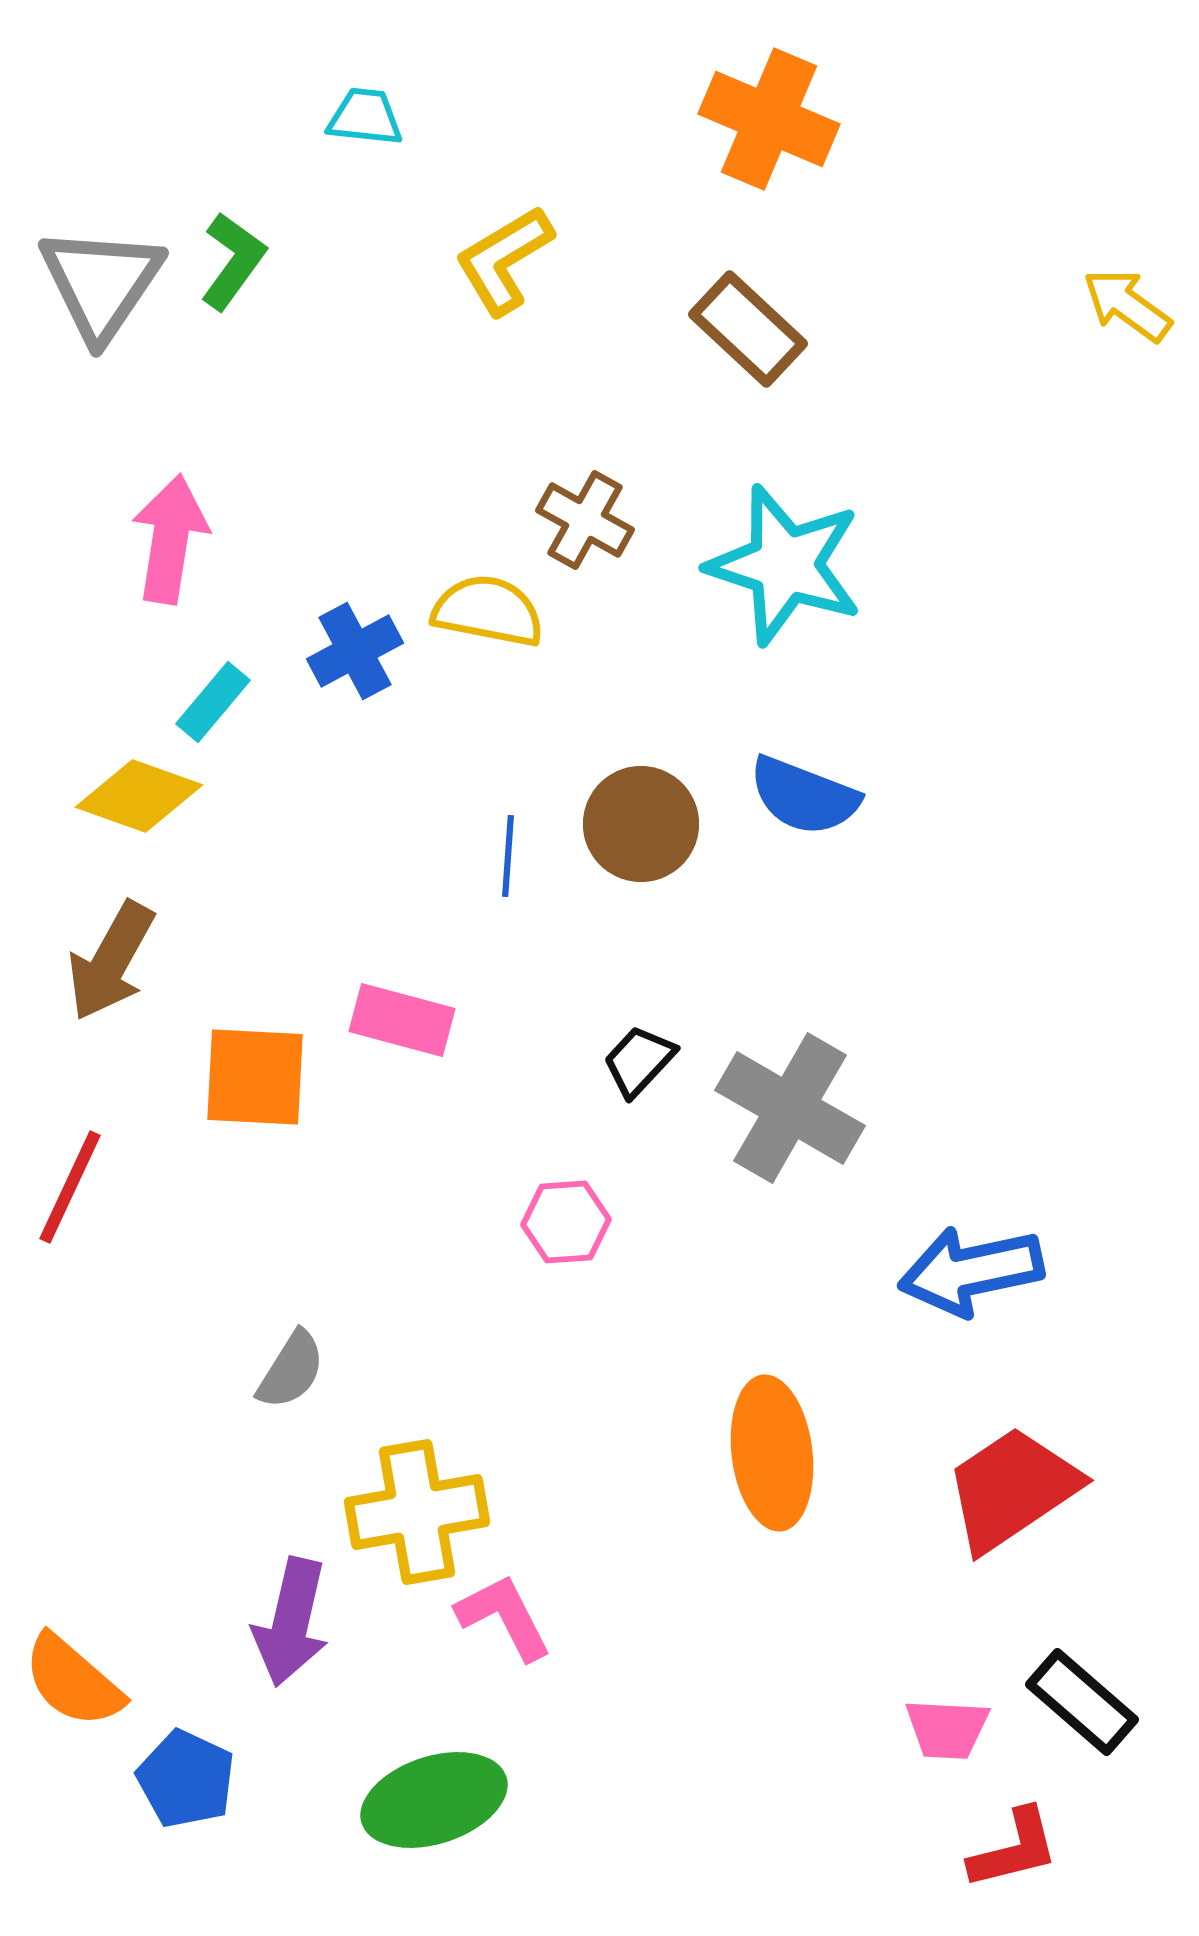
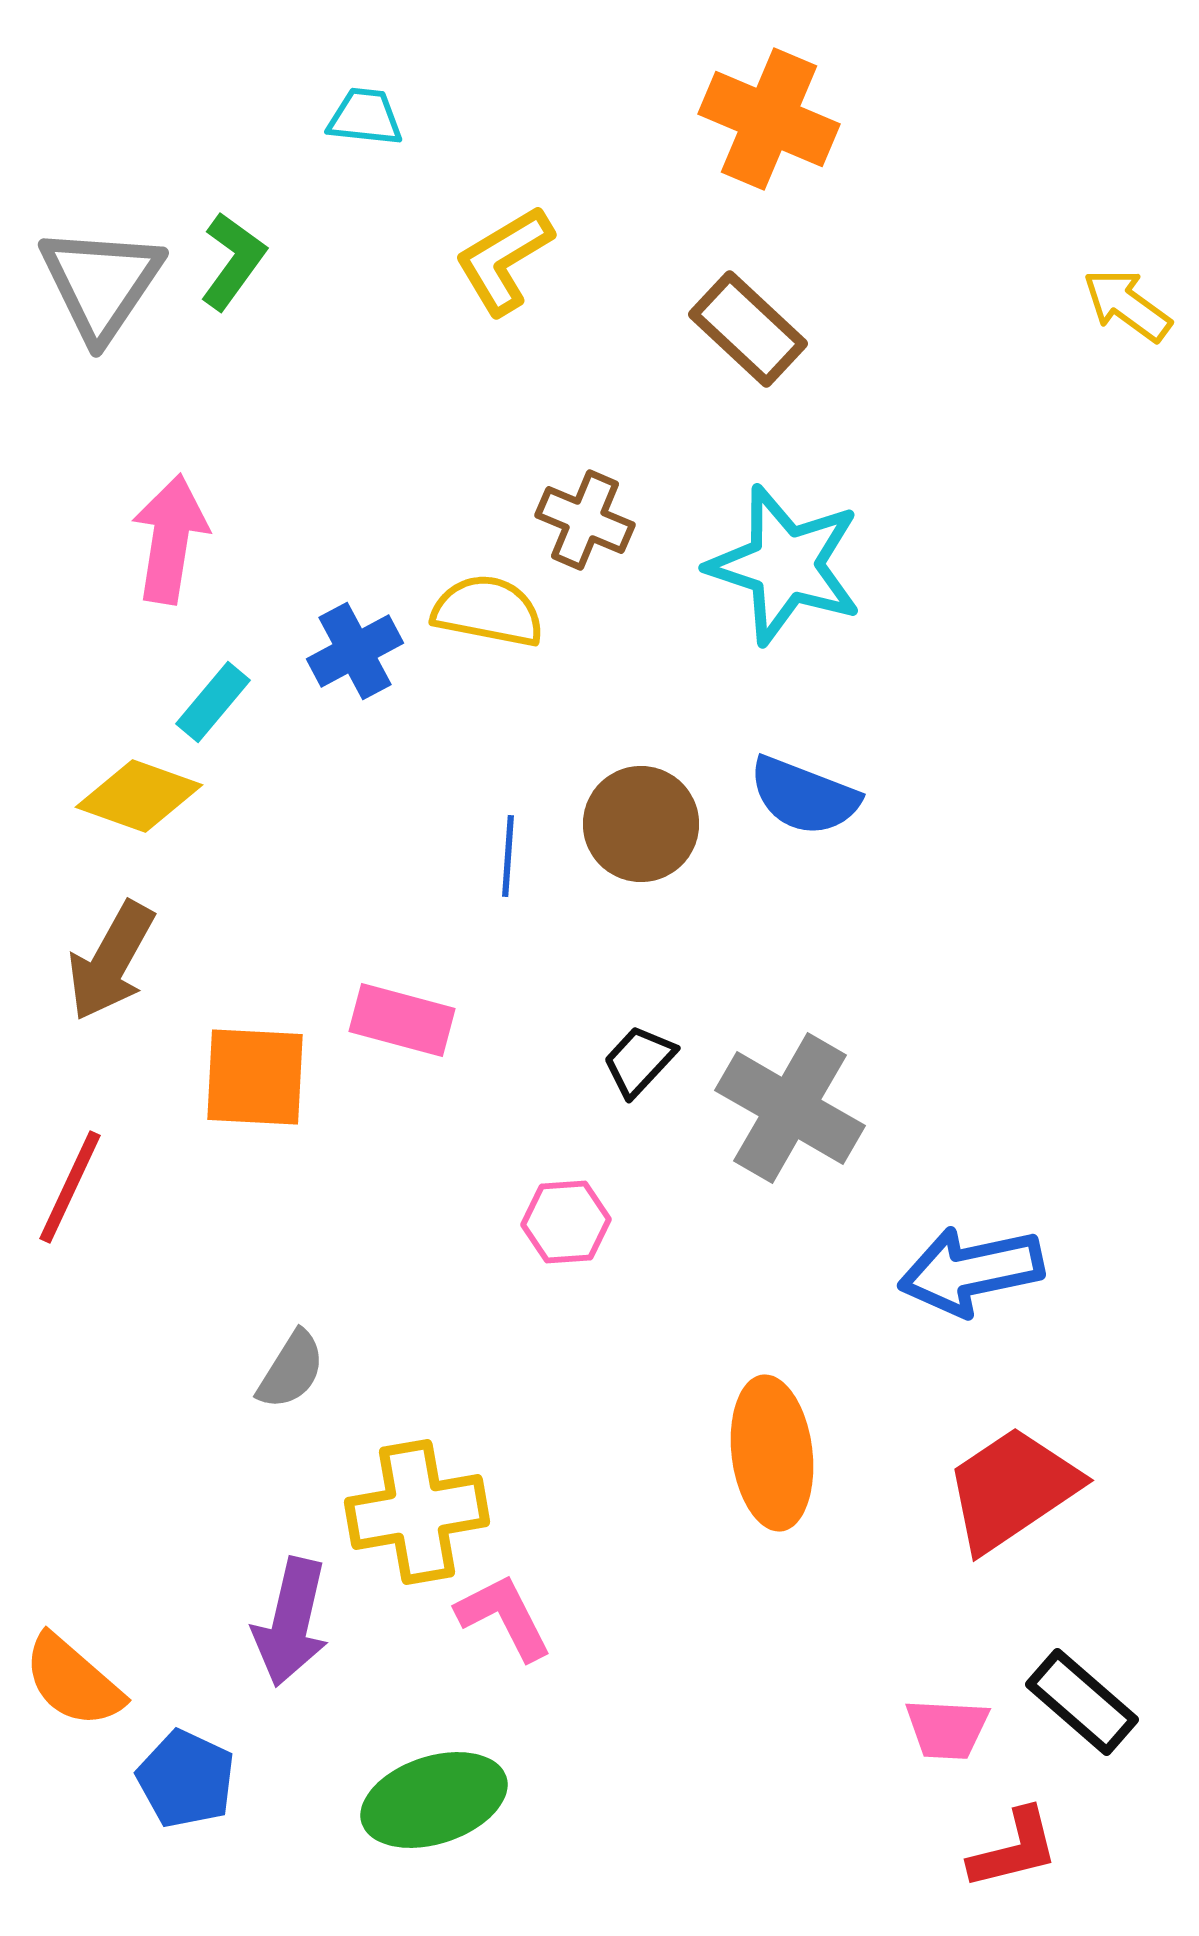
brown cross: rotated 6 degrees counterclockwise
